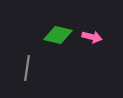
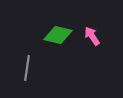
pink arrow: moved 1 px up; rotated 138 degrees counterclockwise
